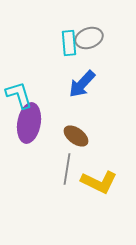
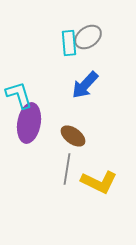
gray ellipse: moved 1 px left, 1 px up; rotated 16 degrees counterclockwise
blue arrow: moved 3 px right, 1 px down
brown ellipse: moved 3 px left
